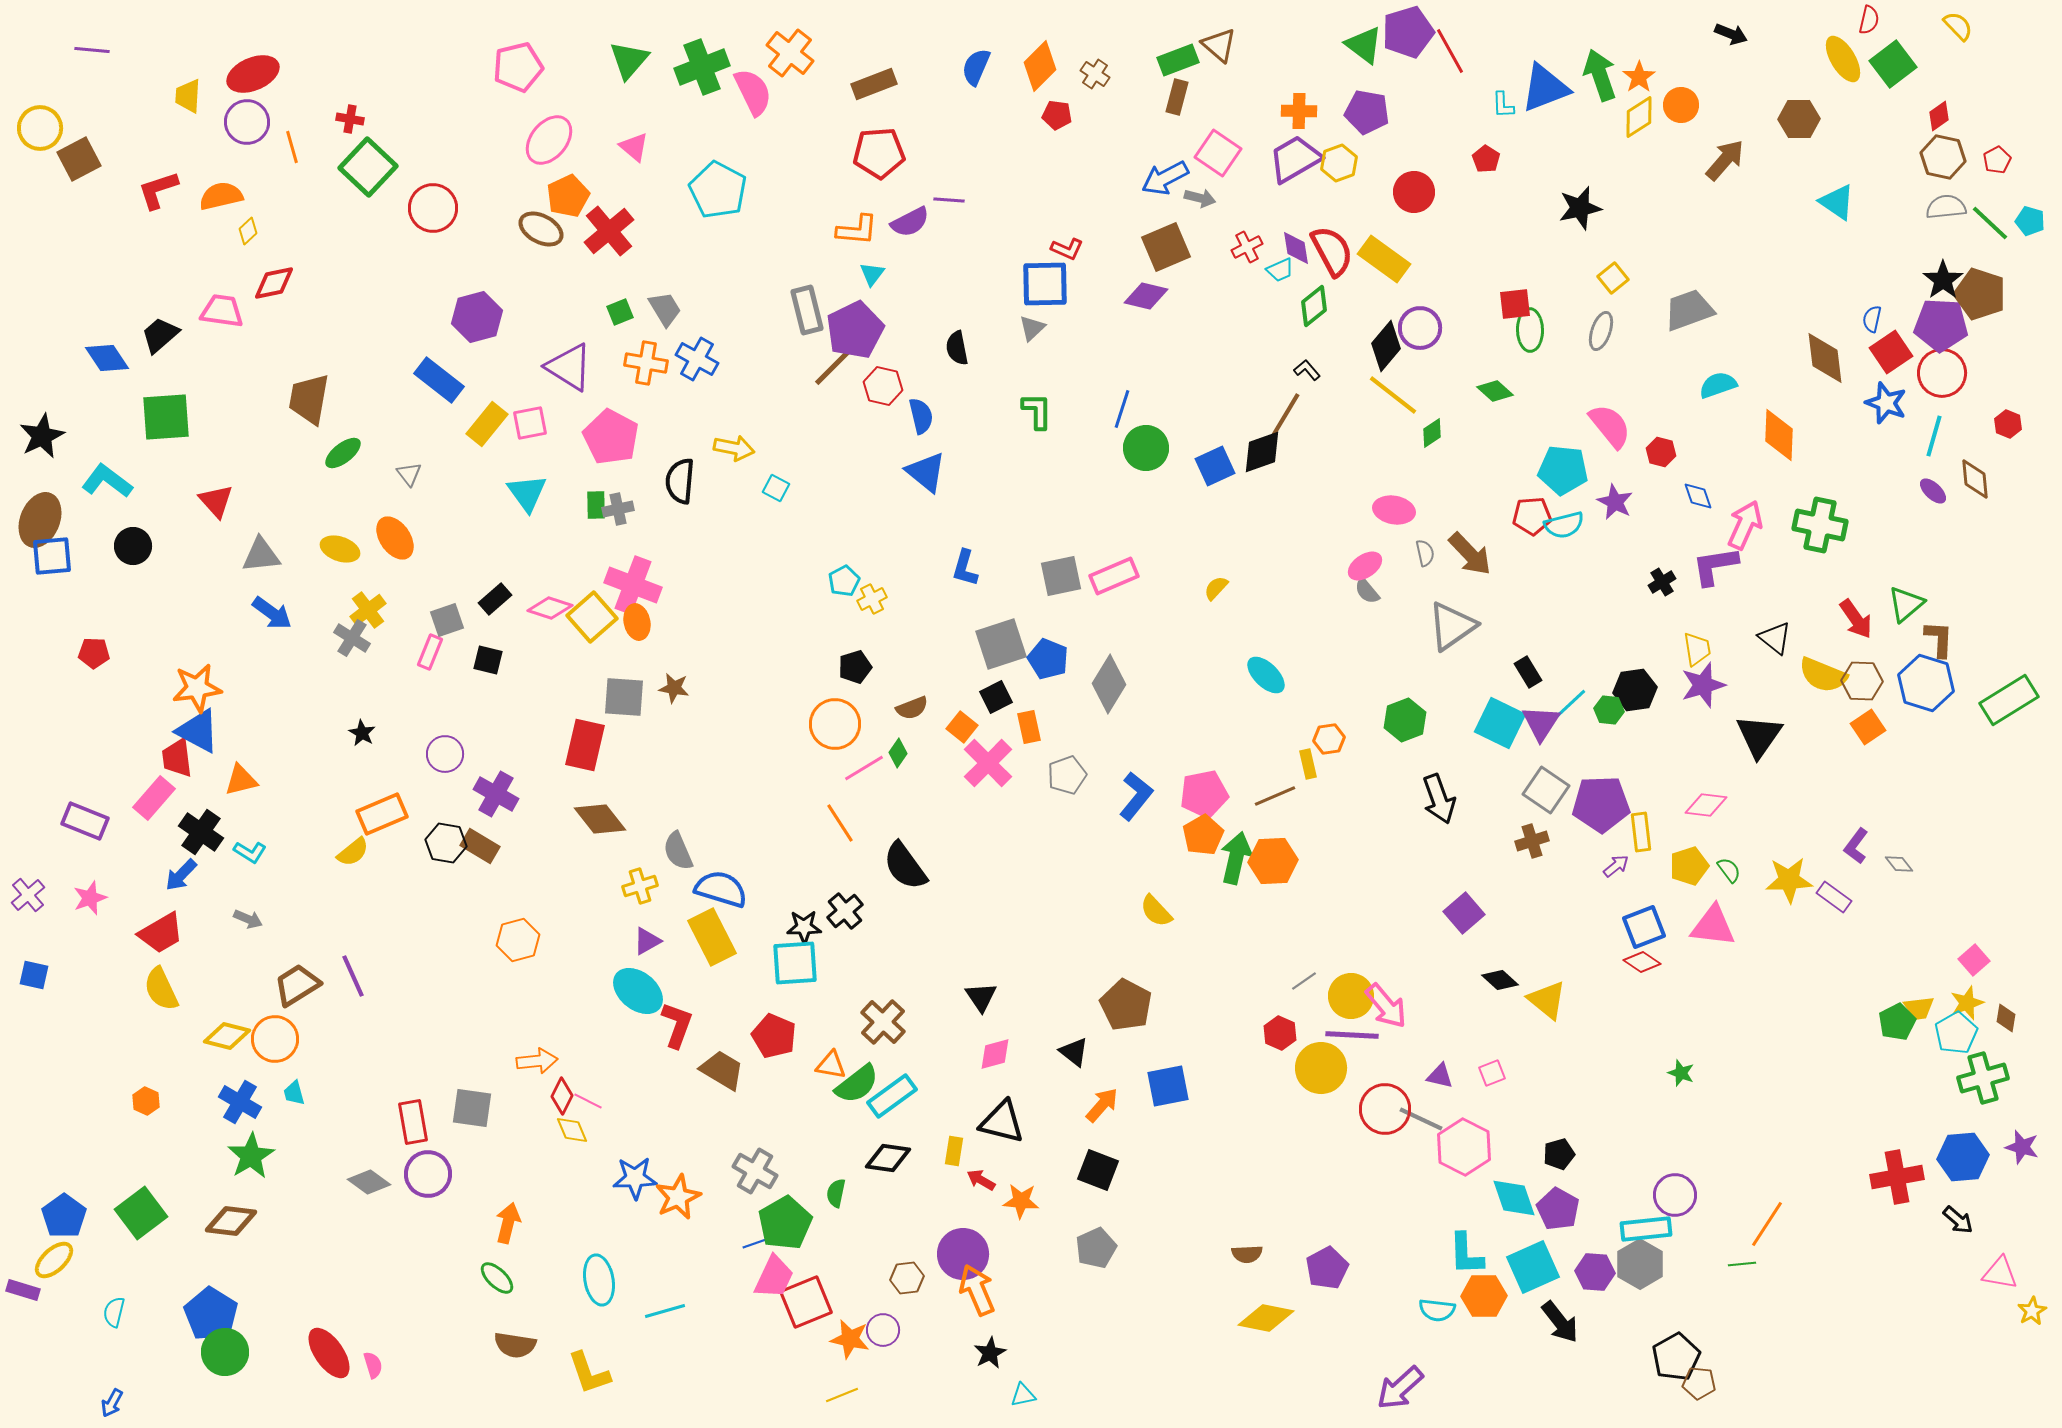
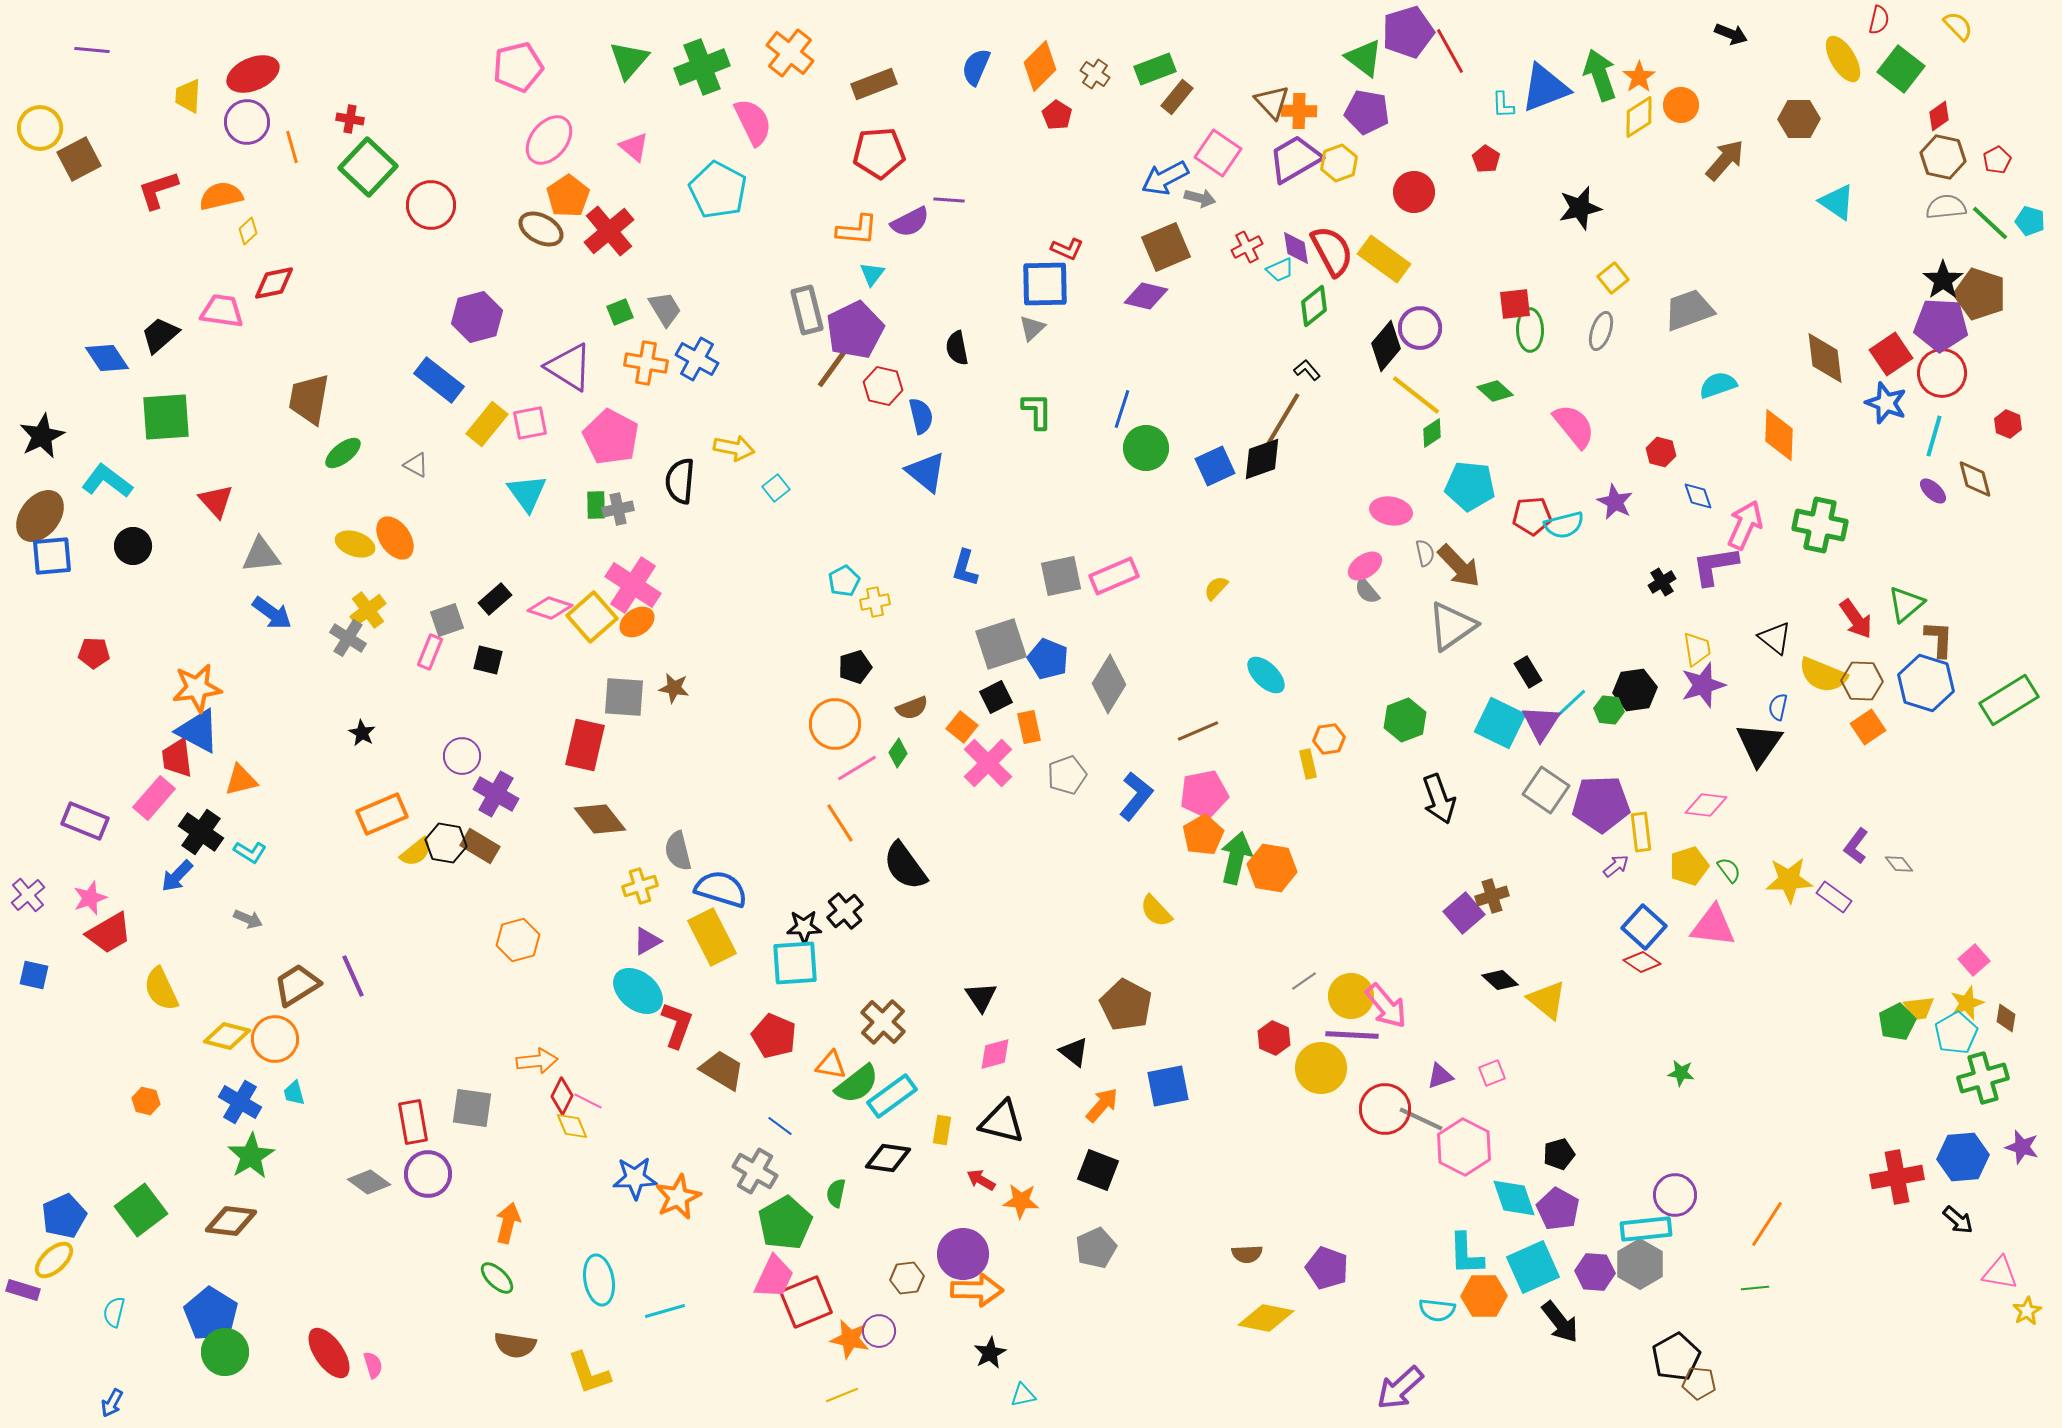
red semicircle at (1869, 20): moved 10 px right
brown triangle at (1219, 45): moved 53 px right, 57 px down; rotated 6 degrees clockwise
green triangle at (1364, 45): moved 13 px down
green rectangle at (1178, 60): moved 23 px left, 9 px down
green square at (1893, 64): moved 8 px right, 5 px down; rotated 15 degrees counterclockwise
pink semicircle at (753, 92): moved 30 px down
brown rectangle at (1177, 97): rotated 24 degrees clockwise
red pentagon at (1057, 115): rotated 24 degrees clockwise
orange pentagon at (568, 196): rotated 9 degrees counterclockwise
red circle at (433, 208): moved 2 px left, 3 px up
blue semicircle at (1872, 319): moved 94 px left, 388 px down
red square at (1891, 352): moved 2 px down
brown line at (834, 366): rotated 9 degrees counterclockwise
yellow line at (1393, 395): moved 23 px right
pink semicircle at (1610, 426): moved 36 px left
black diamond at (1262, 452): moved 7 px down
cyan pentagon at (1563, 470): moved 93 px left, 16 px down
gray triangle at (409, 474): moved 7 px right, 9 px up; rotated 24 degrees counterclockwise
brown diamond at (1975, 479): rotated 9 degrees counterclockwise
cyan square at (776, 488): rotated 24 degrees clockwise
pink ellipse at (1394, 510): moved 3 px left, 1 px down
brown ellipse at (40, 520): moved 4 px up; rotated 16 degrees clockwise
yellow ellipse at (340, 549): moved 15 px right, 5 px up
brown arrow at (1470, 554): moved 11 px left, 12 px down
pink cross at (633, 585): rotated 12 degrees clockwise
yellow cross at (872, 599): moved 3 px right, 3 px down; rotated 16 degrees clockwise
orange ellipse at (637, 622): rotated 68 degrees clockwise
gray cross at (352, 638): moved 4 px left
black triangle at (1759, 736): moved 8 px down
purple circle at (445, 754): moved 17 px right, 2 px down
pink line at (864, 768): moved 7 px left
brown line at (1275, 796): moved 77 px left, 65 px up
brown cross at (1532, 841): moved 40 px left, 55 px down
gray semicircle at (678, 851): rotated 9 degrees clockwise
yellow semicircle at (353, 852): moved 63 px right
orange hexagon at (1273, 861): moved 1 px left, 7 px down; rotated 12 degrees clockwise
blue arrow at (181, 875): moved 4 px left, 1 px down
blue square at (1644, 927): rotated 27 degrees counterclockwise
red trapezoid at (161, 933): moved 52 px left
red hexagon at (1280, 1033): moved 6 px left, 5 px down
green star at (1681, 1073): rotated 12 degrees counterclockwise
purple triangle at (1440, 1076): rotated 32 degrees counterclockwise
orange hexagon at (146, 1101): rotated 12 degrees counterclockwise
yellow diamond at (572, 1130): moved 4 px up
yellow rectangle at (954, 1151): moved 12 px left, 21 px up
green square at (141, 1213): moved 3 px up
blue pentagon at (64, 1216): rotated 12 degrees clockwise
blue line at (756, 1243): moved 24 px right, 117 px up; rotated 56 degrees clockwise
green line at (1742, 1264): moved 13 px right, 24 px down
purple pentagon at (1327, 1268): rotated 24 degrees counterclockwise
orange arrow at (977, 1290): rotated 114 degrees clockwise
yellow star at (2032, 1311): moved 5 px left
purple circle at (883, 1330): moved 4 px left, 1 px down
